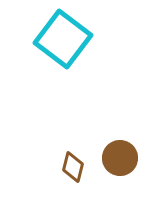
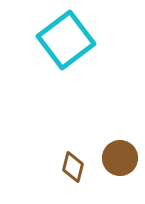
cyan square: moved 3 px right, 1 px down; rotated 16 degrees clockwise
